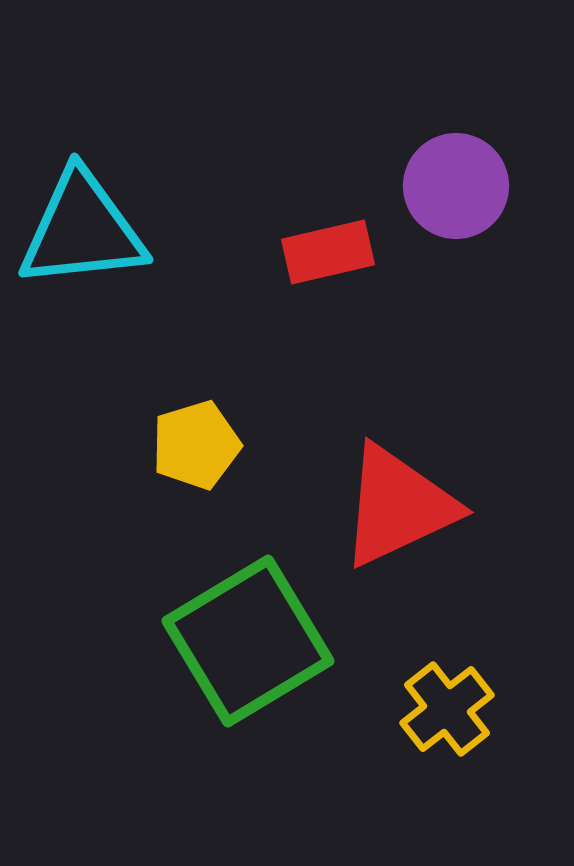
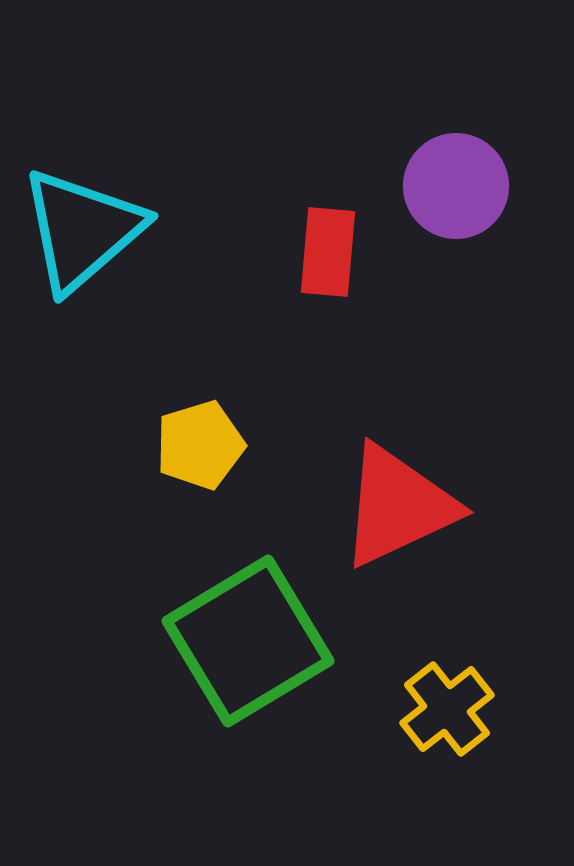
cyan triangle: rotated 35 degrees counterclockwise
red rectangle: rotated 72 degrees counterclockwise
yellow pentagon: moved 4 px right
